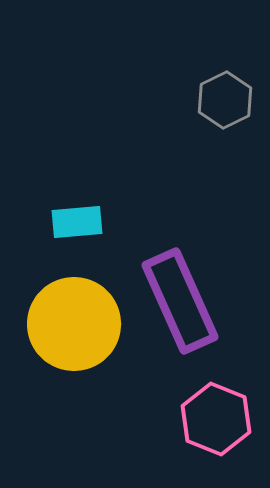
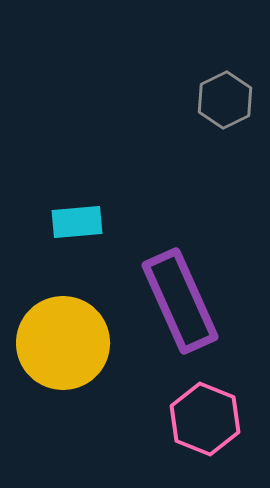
yellow circle: moved 11 px left, 19 px down
pink hexagon: moved 11 px left
